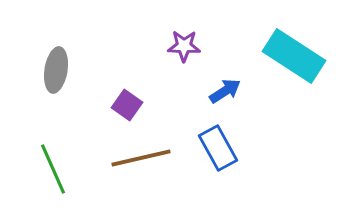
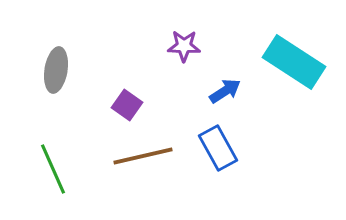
cyan rectangle: moved 6 px down
brown line: moved 2 px right, 2 px up
